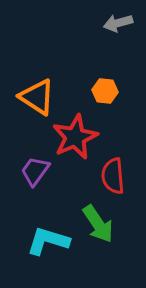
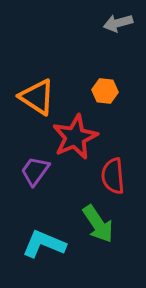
cyan L-shape: moved 4 px left, 3 px down; rotated 6 degrees clockwise
